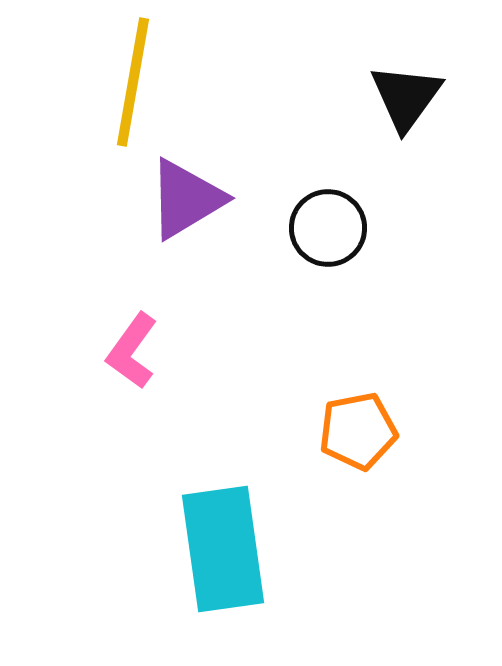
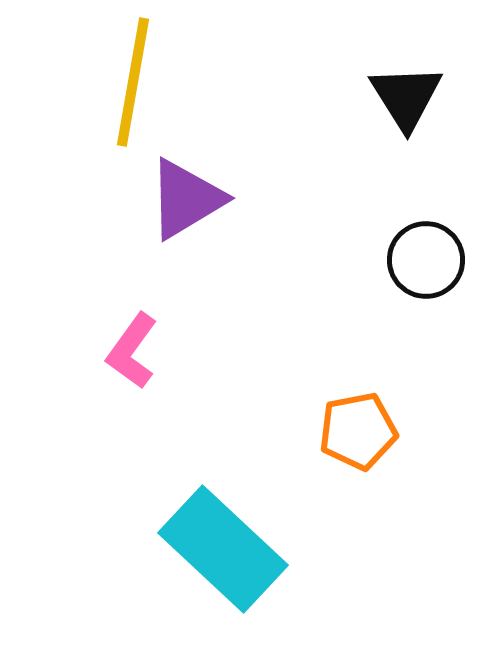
black triangle: rotated 8 degrees counterclockwise
black circle: moved 98 px right, 32 px down
cyan rectangle: rotated 39 degrees counterclockwise
